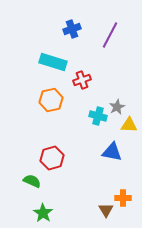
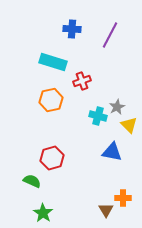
blue cross: rotated 24 degrees clockwise
red cross: moved 1 px down
yellow triangle: rotated 42 degrees clockwise
